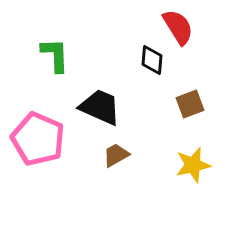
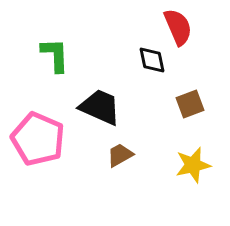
red semicircle: rotated 9 degrees clockwise
black diamond: rotated 16 degrees counterclockwise
brown trapezoid: moved 4 px right
